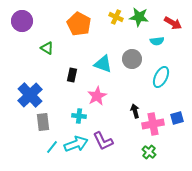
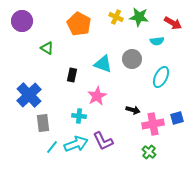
blue cross: moved 1 px left
black arrow: moved 2 px left, 1 px up; rotated 120 degrees clockwise
gray rectangle: moved 1 px down
